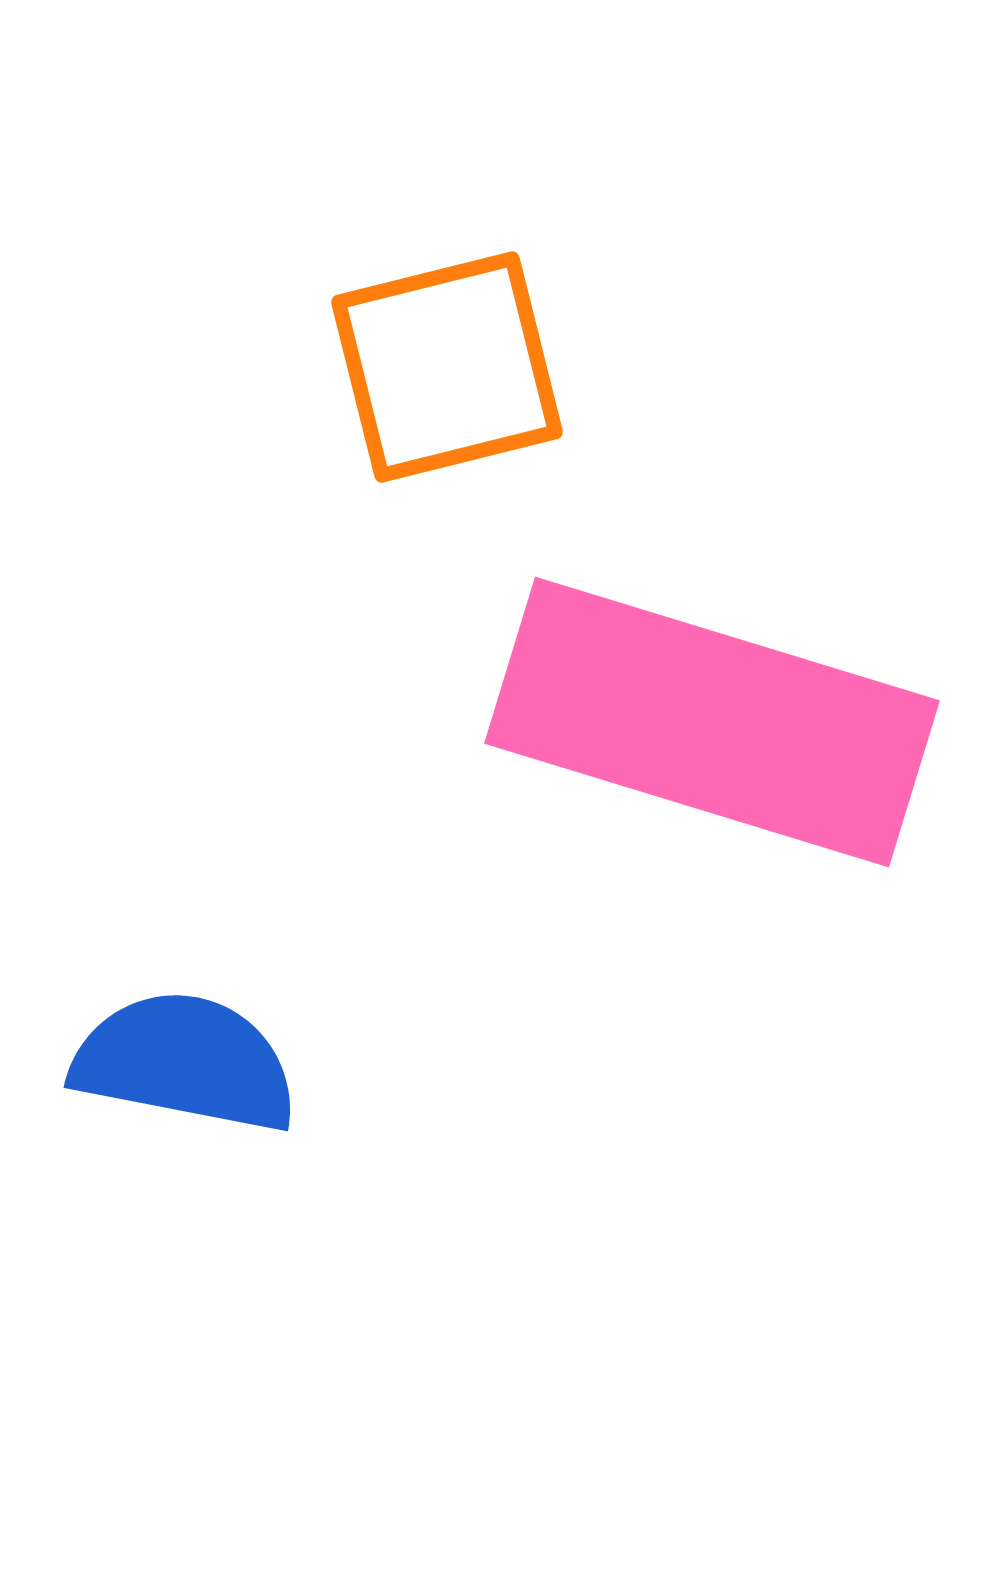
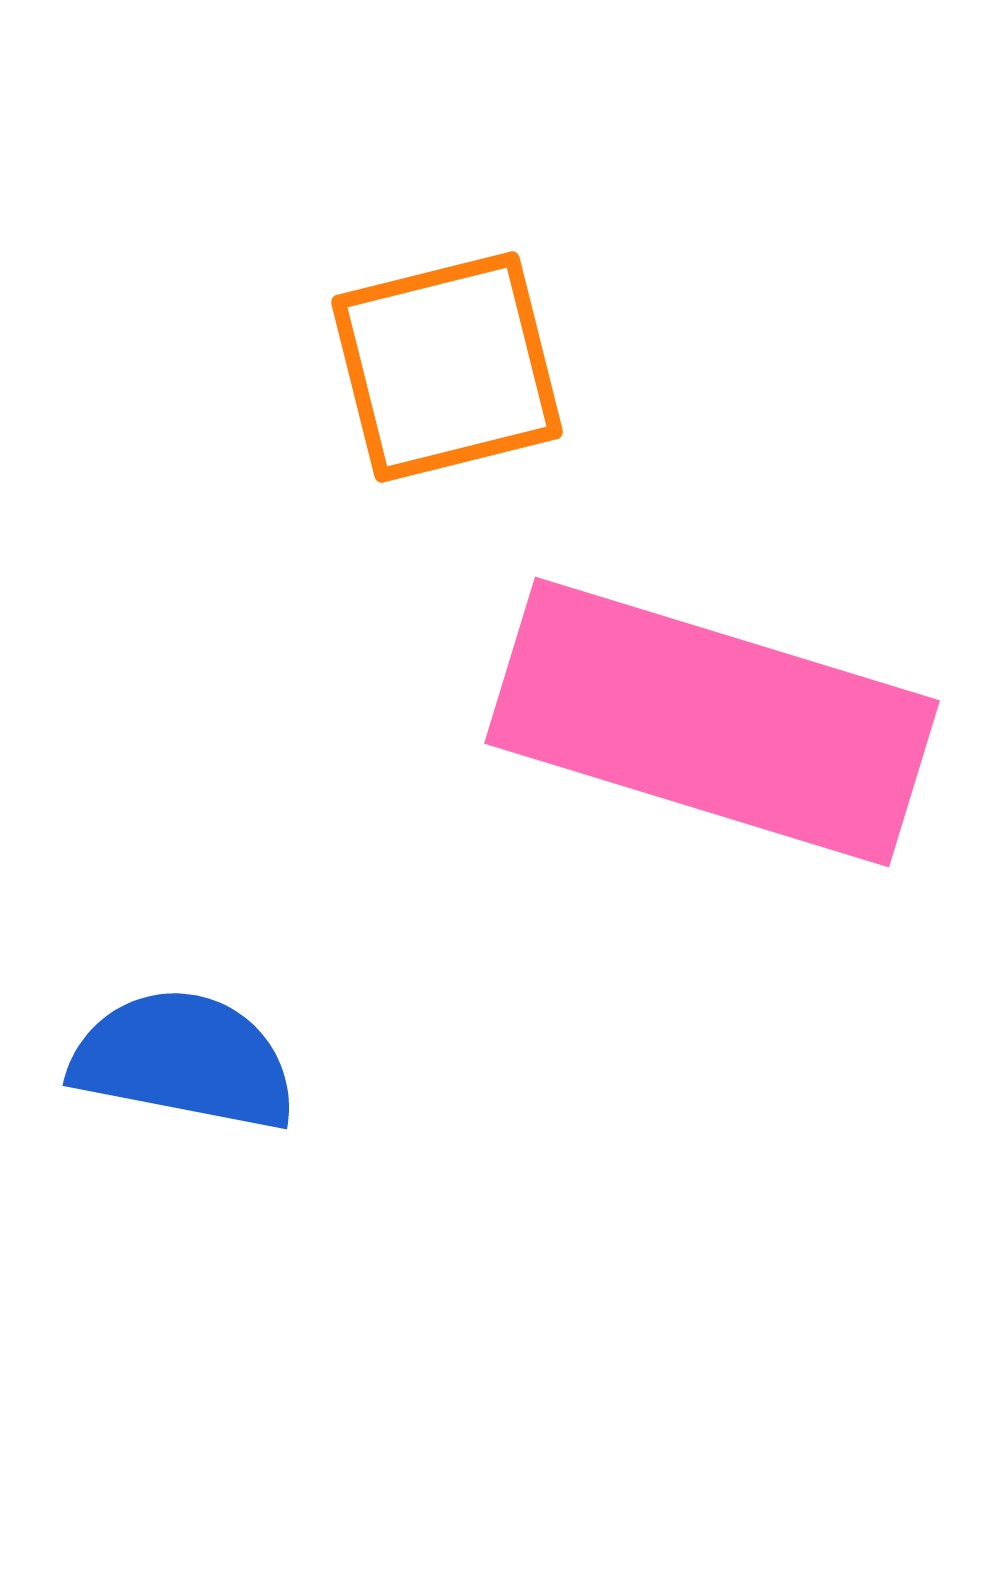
blue semicircle: moved 1 px left, 2 px up
